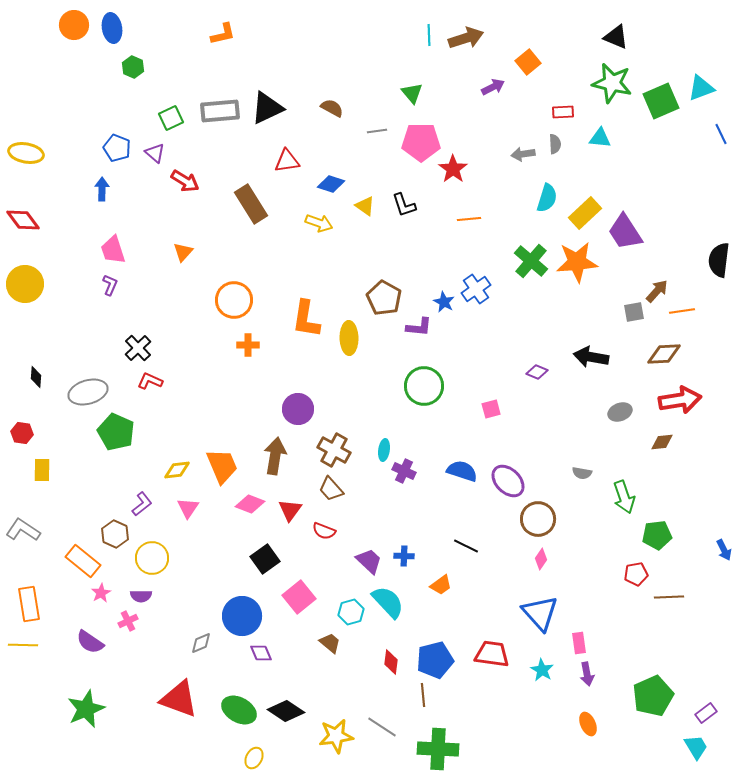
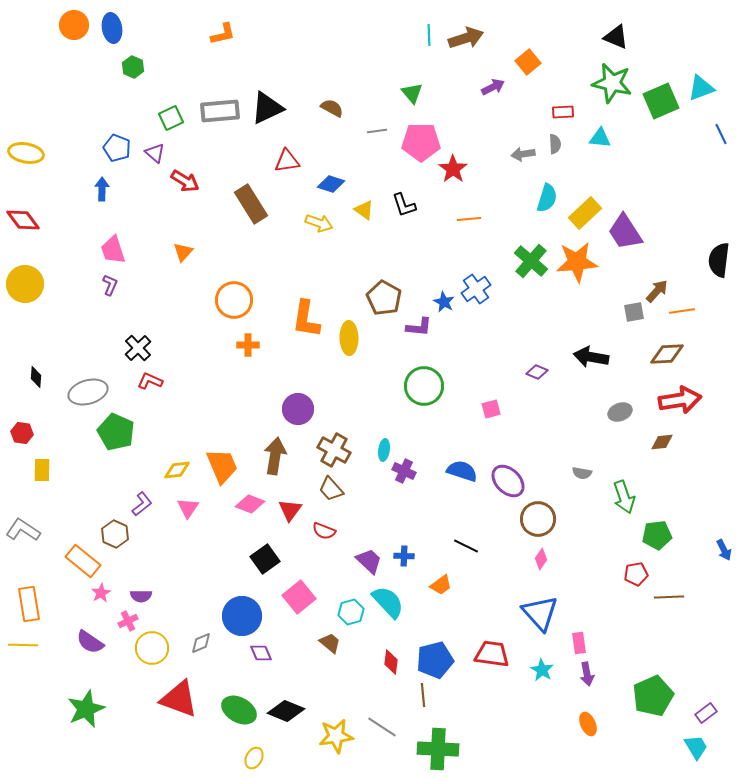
yellow triangle at (365, 206): moved 1 px left, 4 px down
brown diamond at (664, 354): moved 3 px right
yellow circle at (152, 558): moved 90 px down
black diamond at (286, 711): rotated 12 degrees counterclockwise
